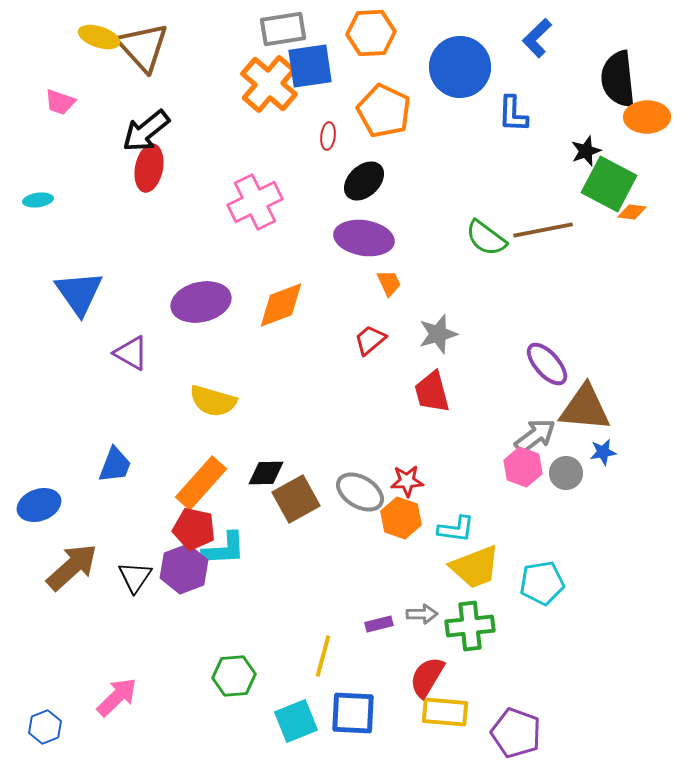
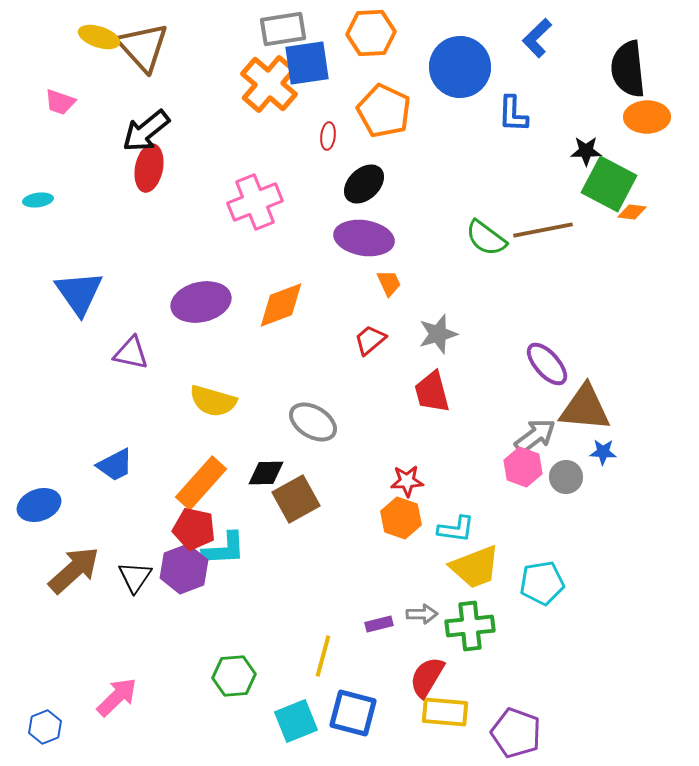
blue square at (310, 66): moved 3 px left, 3 px up
black semicircle at (618, 79): moved 10 px right, 10 px up
black star at (586, 151): rotated 20 degrees clockwise
black ellipse at (364, 181): moved 3 px down
pink cross at (255, 202): rotated 4 degrees clockwise
purple triangle at (131, 353): rotated 18 degrees counterclockwise
blue star at (603, 452): rotated 12 degrees clockwise
blue trapezoid at (115, 465): rotated 42 degrees clockwise
gray circle at (566, 473): moved 4 px down
gray ellipse at (360, 492): moved 47 px left, 70 px up
brown arrow at (72, 567): moved 2 px right, 3 px down
blue square at (353, 713): rotated 12 degrees clockwise
